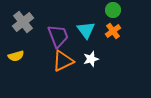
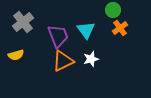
orange cross: moved 7 px right, 3 px up
yellow semicircle: moved 1 px up
